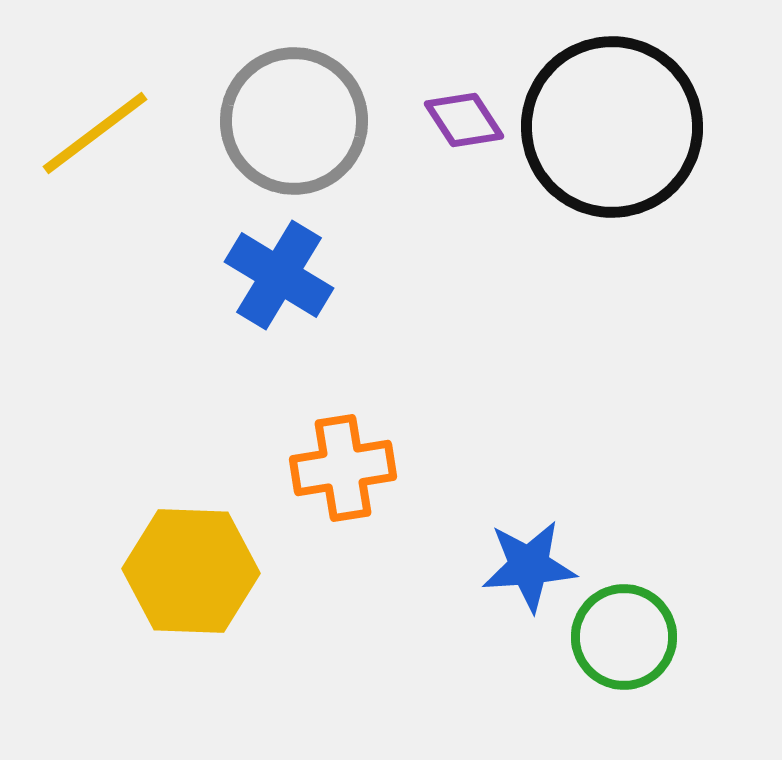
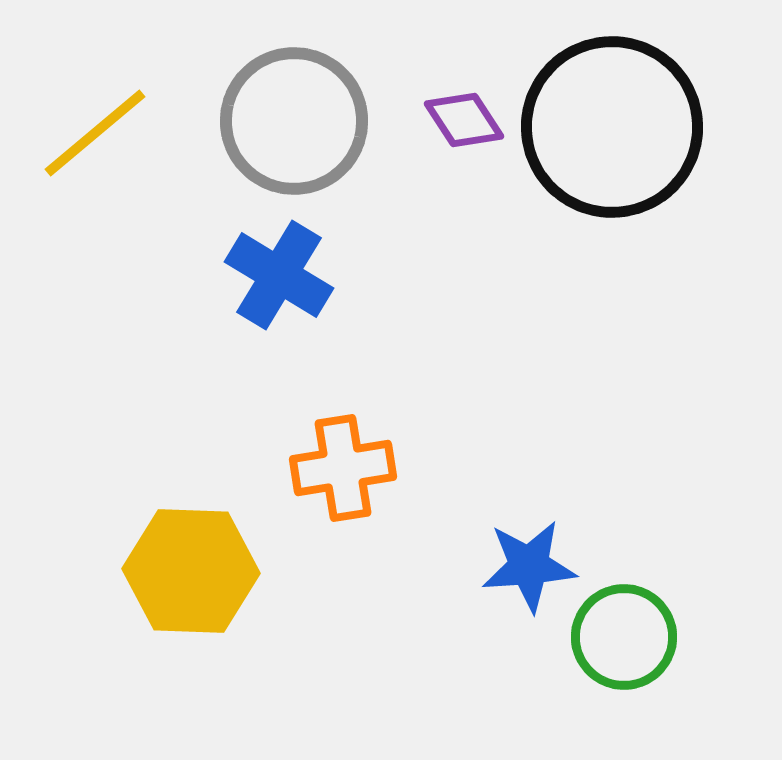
yellow line: rotated 3 degrees counterclockwise
